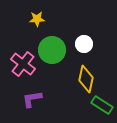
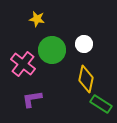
yellow star: rotated 14 degrees clockwise
green rectangle: moved 1 px left, 1 px up
